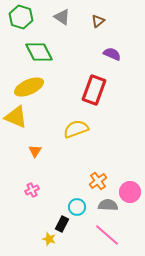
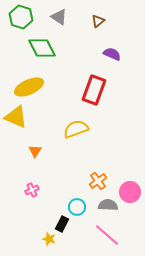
gray triangle: moved 3 px left
green diamond: moved 3 px right, 4 px up
